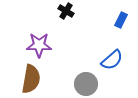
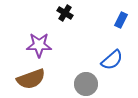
black cross: moved 1 px left, 2 px down
brown semicircle: rotated 60 degrees clockwise
